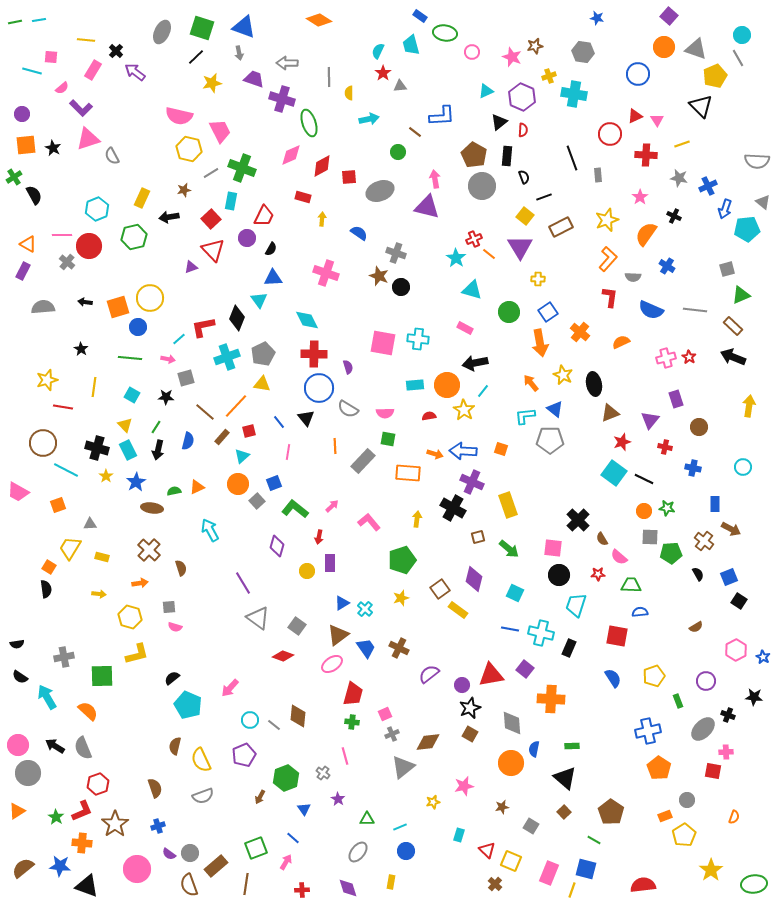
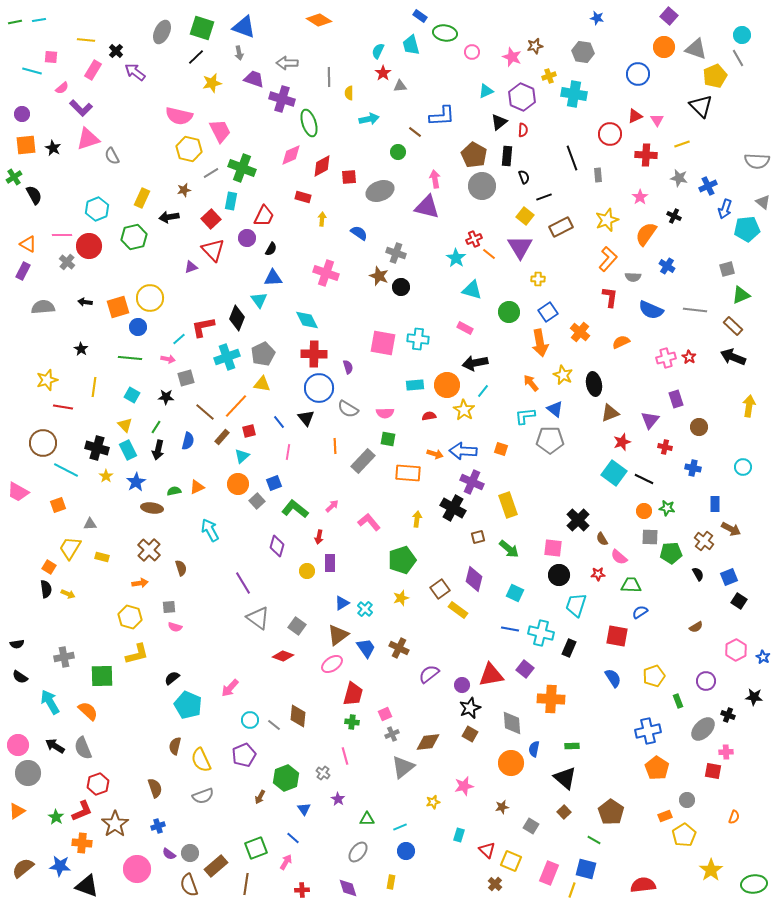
yellow arrow at (99, 594): moved 31 px left; rotated 16 degrees clockwise
blue semicircle at (640, 612): rotated 28 degrees counterclockwise
cyan arrow at (47, 697): moved 3 px right, 5 px down
orange pentagon at (659, 768): moved 2 px left
